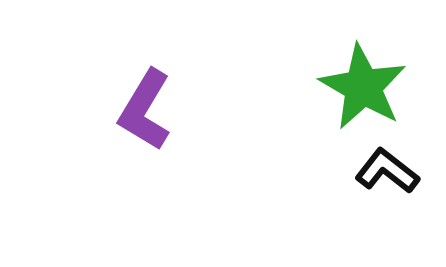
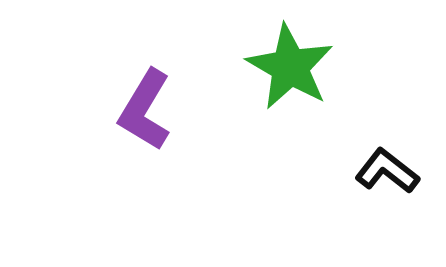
green star: moved 73 px left, 20 px up
